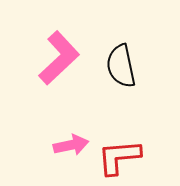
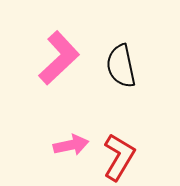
red L-shape: rotated 126 degrees clockwise
